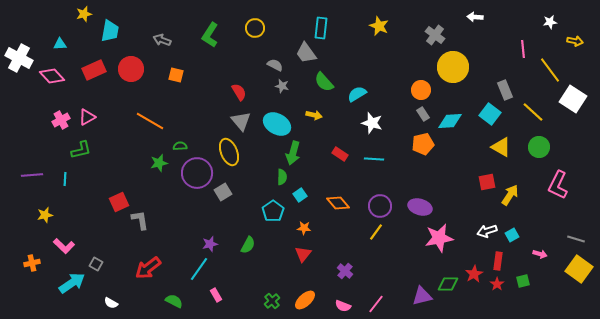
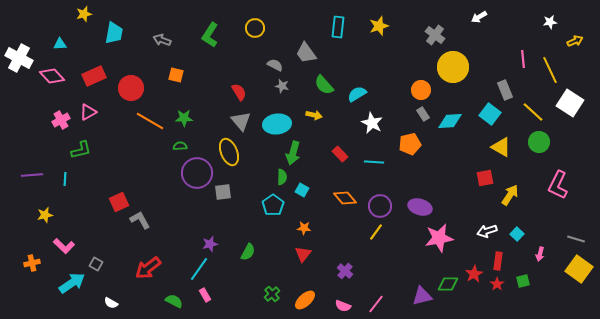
white arrow at (475, 17): moved 4 px right; rotated 35 degrees counterclockwise
yellow star at (379, 26): rotated 30 degrees clockwise
cyan rectangle at (321, 28): moved 17 px right, 1 px up
cyan trapezoid at (110, 31): moved 4 px right, 2 px down
yellow arrow at (575, 41): rotated 35 degrees counterclockwise
pink line at (523, 49): moved 10 px down
red circle at (131, 69): moved 19 px down
red rectangle at (94, 70): moved 6 px down
yellow line at (550, 70): rotated 12 degrees clockwise
green semicircle at (324, 82): moved 3 px down
white square at (573, 99): moved 3 px left, 4 px down
pink triangle at (87, 117): moved 1 px right, 5 px up
white star at (372, 123): rotated 10 degrees clockwise
cyan ellipse at (277, 124): rotated 36 degrees counterclockwise
orange pentagon at (423, 144): moved 13 px left
green circle at (539, 147): moved 5 px up
red rectangle at (340, 154): rotated 14 degrees clockwise
cyan line at (374, 159): moved 3 px down
green star at (159, 163): moved 25 px right, 45 px up; rotated 12 degrees clockwise
red square at (487, 182): moved 2 px left, 4 px up
gray square at (223, 192): rotated 24 degrees clockwise
cyan square at (300, 195): moved 2 px right, 5 px up; rotated 24 degrees counterclockwise
orange diamond at (338, 203): moved 7 px right, 5 px up
cyan pentagon at (273, 211): moved 6 px up
gray L-shape at (140, 220): rotated 20 degrees counterclockwise
cyan square at (512, 235): moved 5 px right, 1 px up; rotated 16 degrees counterclockwise
green semicircle at (248, 245): moved 7 px down
pink arrow at (540, 254): rotated 88 degrees clockwise
pink rectangle at (216, 295): moved 11 px left
green cross at (272, 301): moved 7 px up
